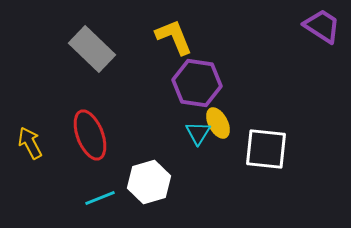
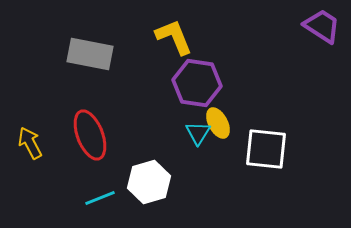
gray rectangle: moved 2 px left, 5 px down; rotated 33 degrees counterclockwise
